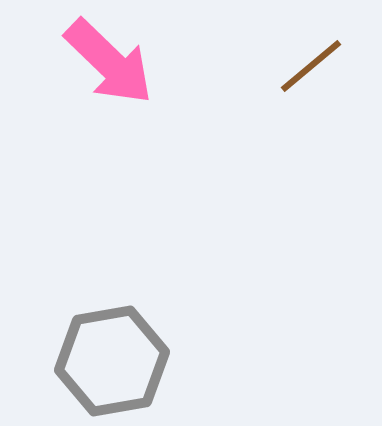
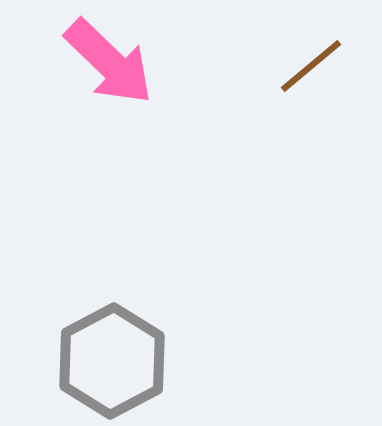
gray hexagon: rotated 18 degrees counterclockwise
